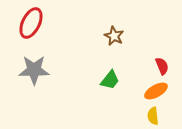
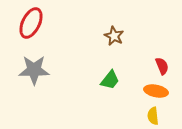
orange ellipse: rotated 40 degrees clockwise
